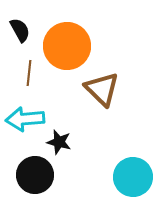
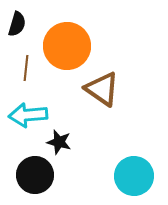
black semicircle: moved 3 px left, 6 px up; rotated 45 degrees clockwise
brown line: moved 3 px left, 5 px up
brown triangle: rotated 9 degrees counterclockwise
cyan arrow: moved 3 px right, 4 px up
cyan circle: moved 1 px right, 1 px up
